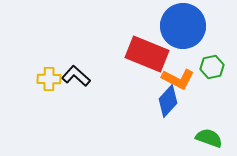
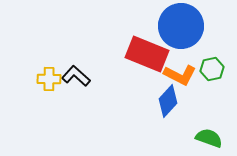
blue circle: moved 2 px left
green hexagon: moved 2 px down
orange L-shape: moved 2 px right, 4 px up
